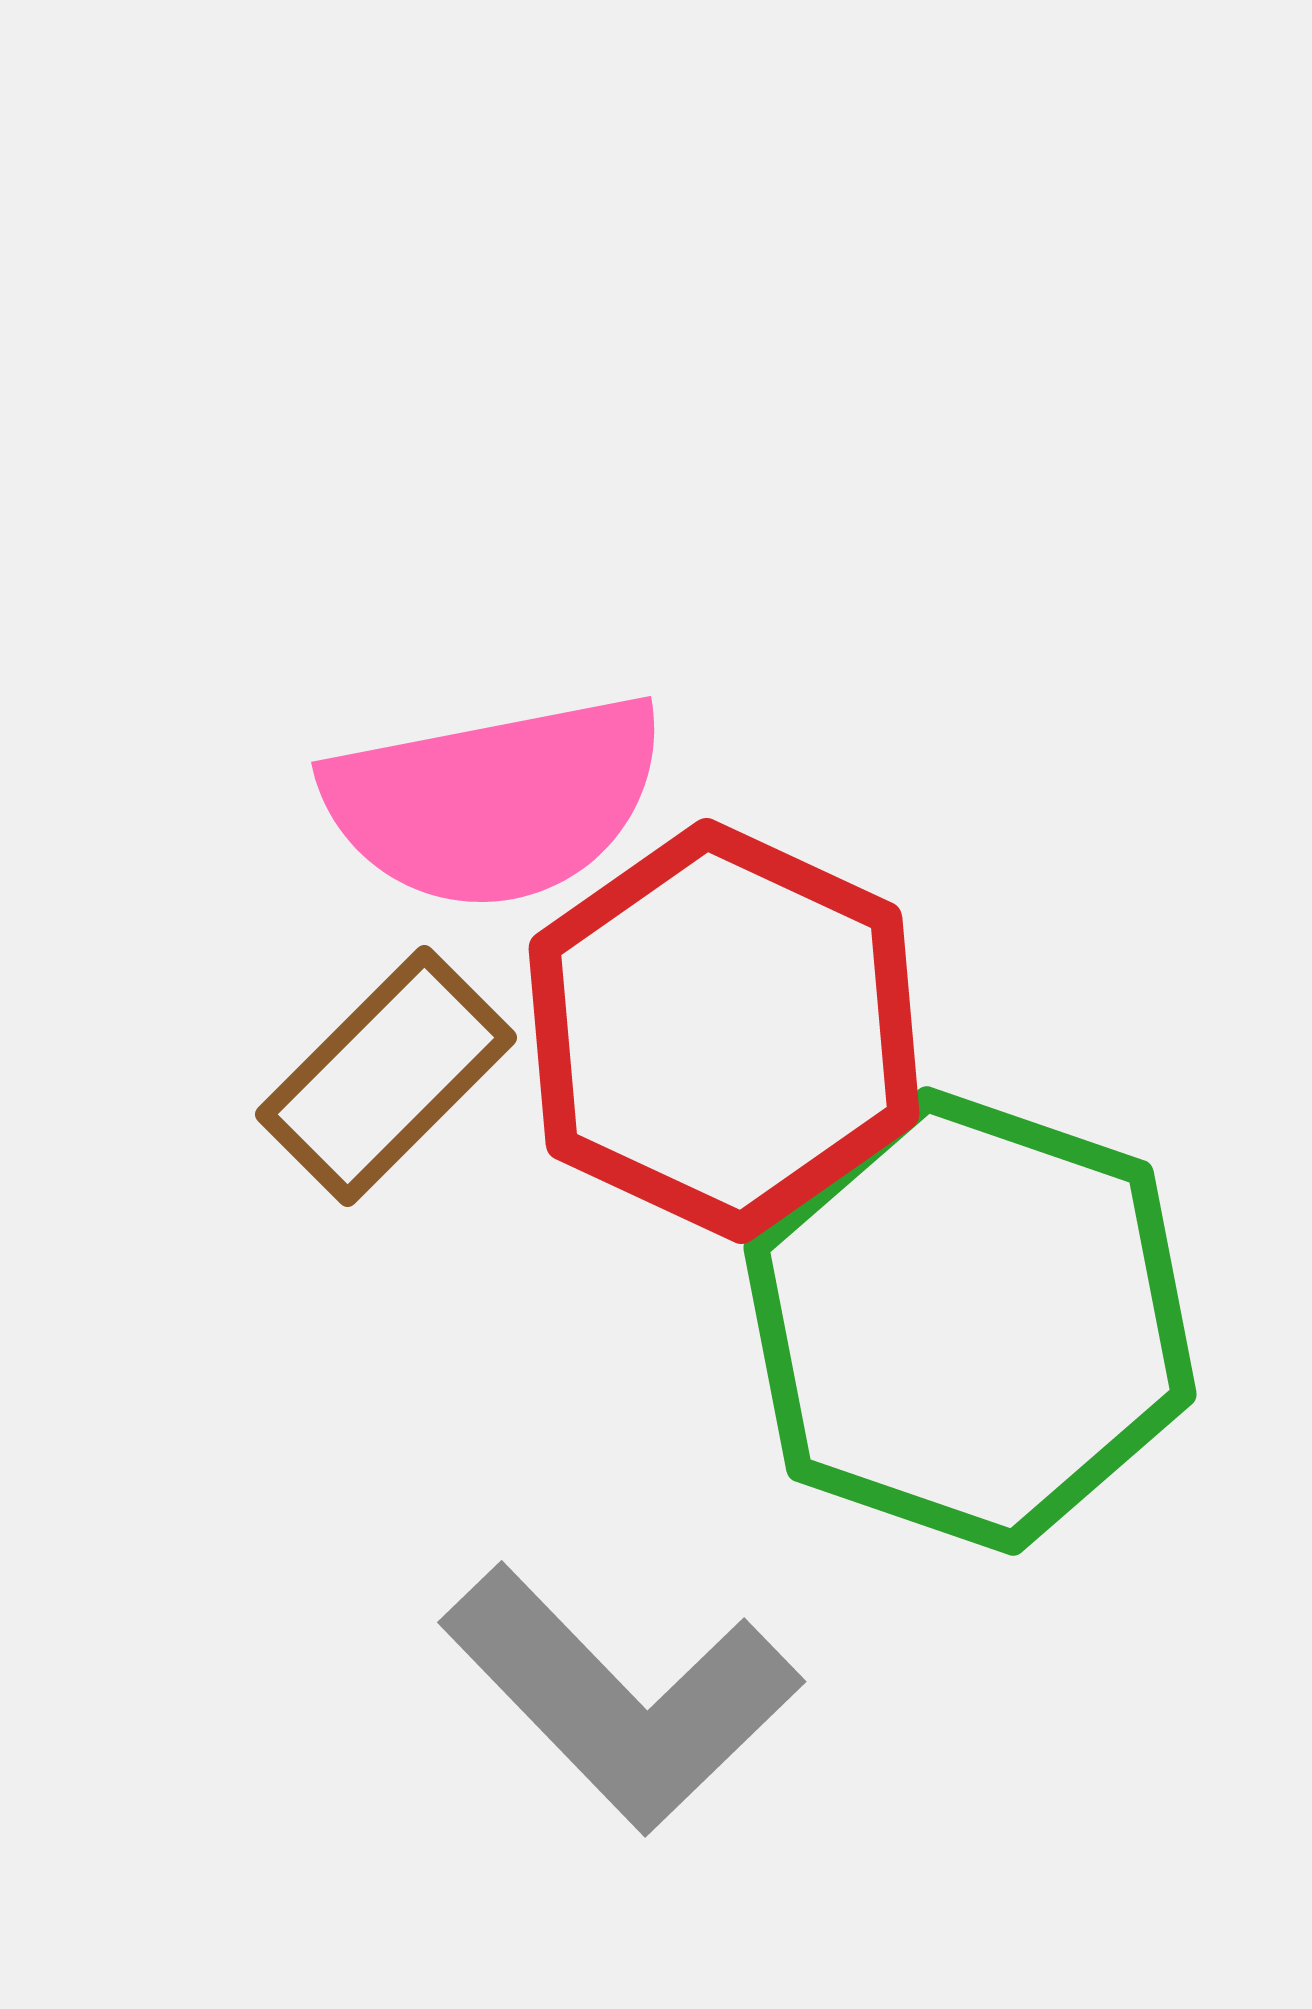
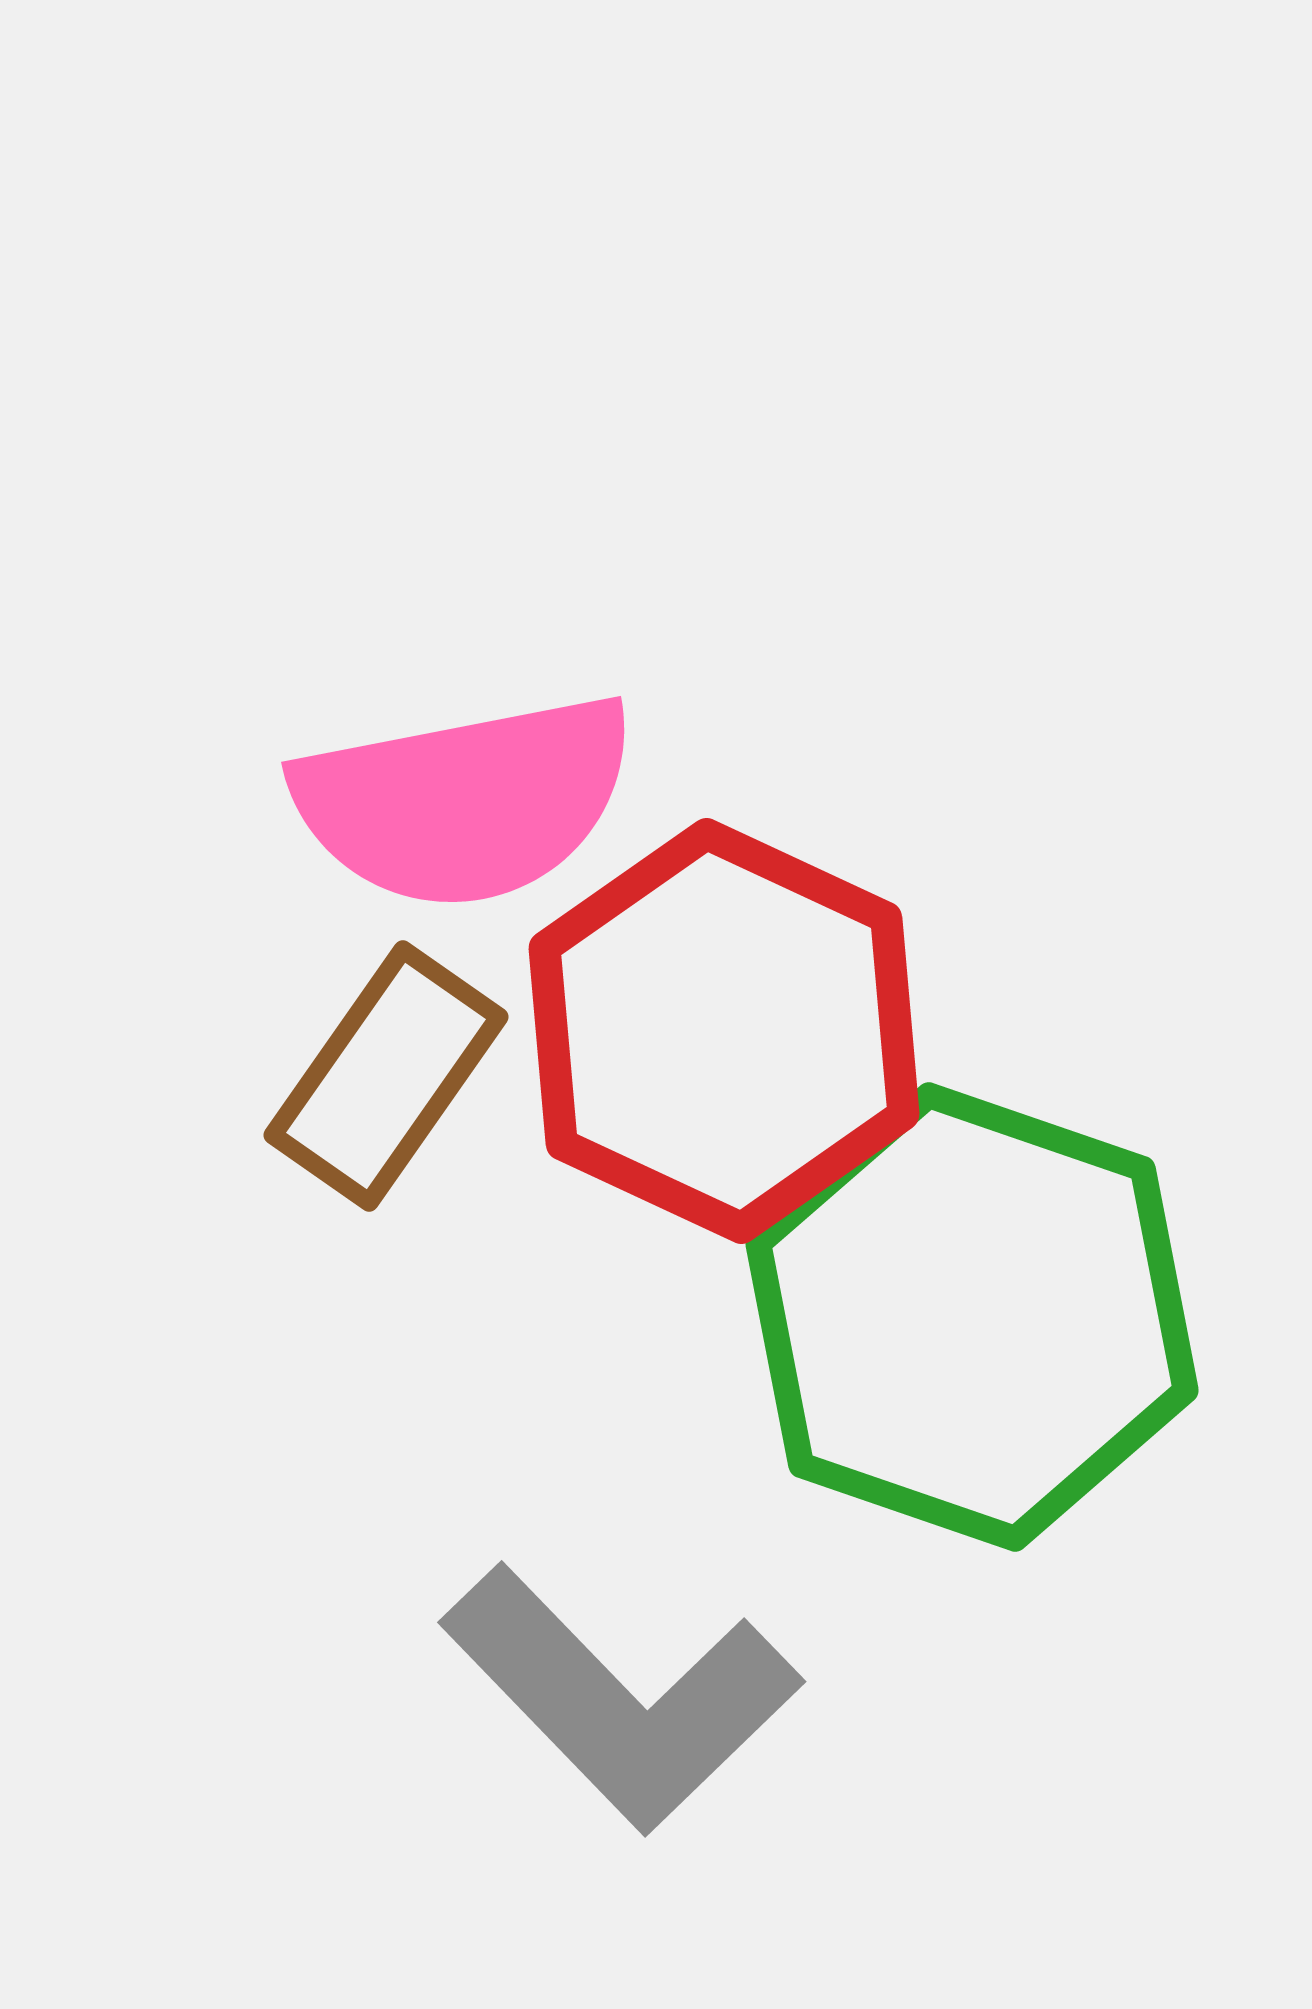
pink semicircle: moved 30 px left
brown rectangle: rotated 10 degrees counterclockwise
green hexagon: moved 2 px right, 4 px up
